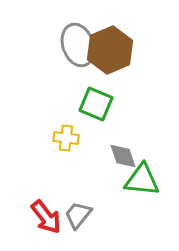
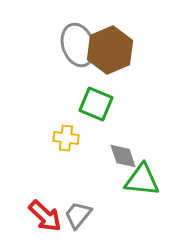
red arrow: moved 1 px left, 1 px up; rotated 9 degrees counterclockwise
